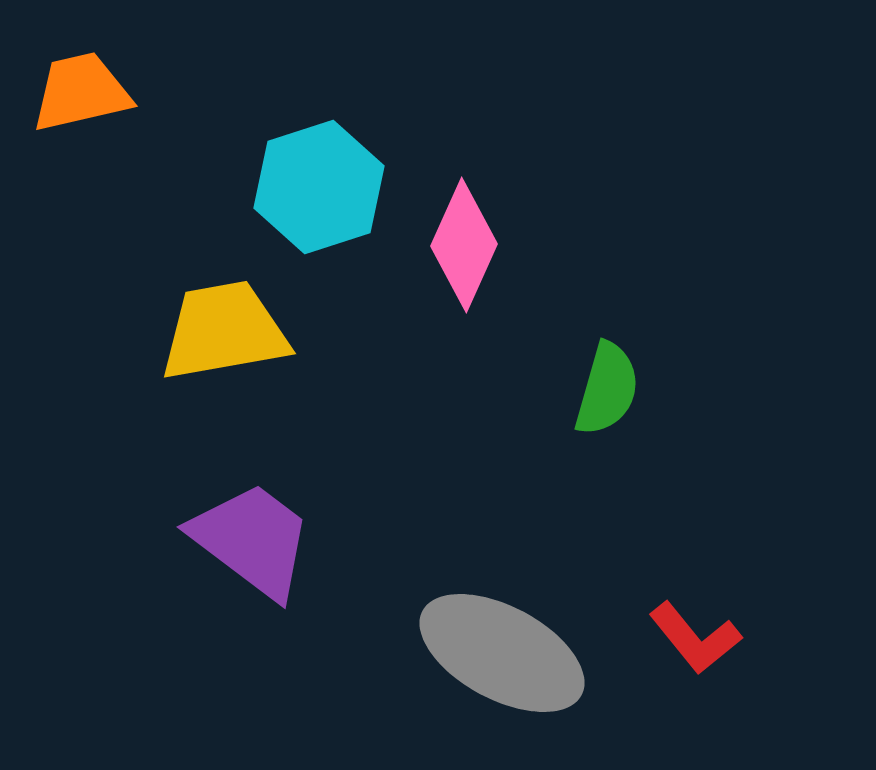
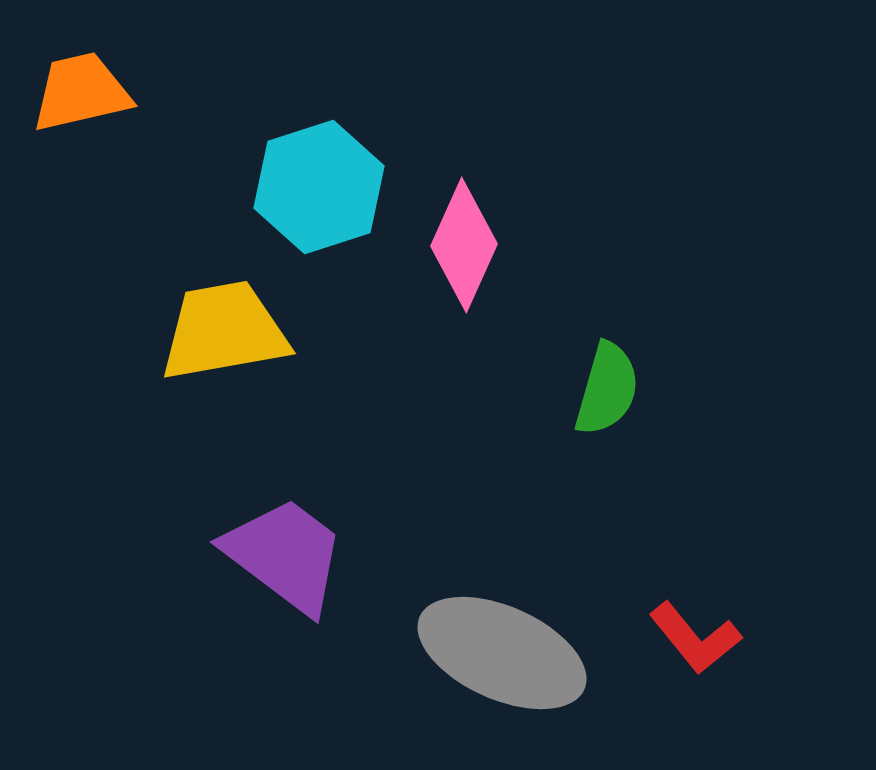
purple trapezoid: moved 33 px right, 15 px down
gray ellipse: rotated 4 degrees counterclockwise
